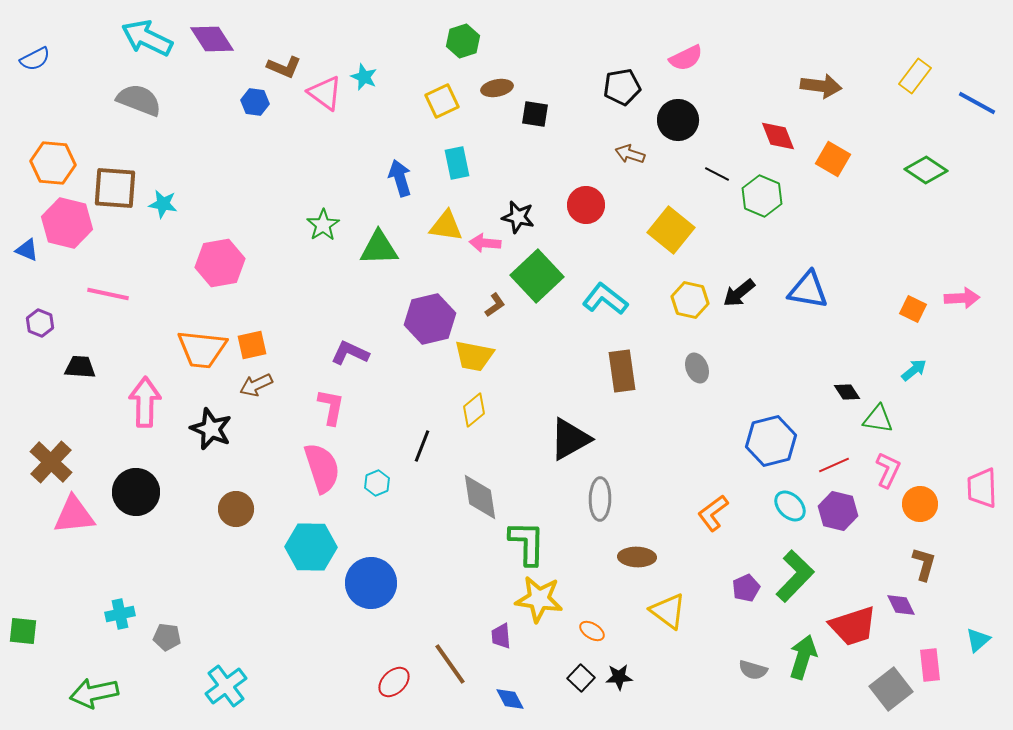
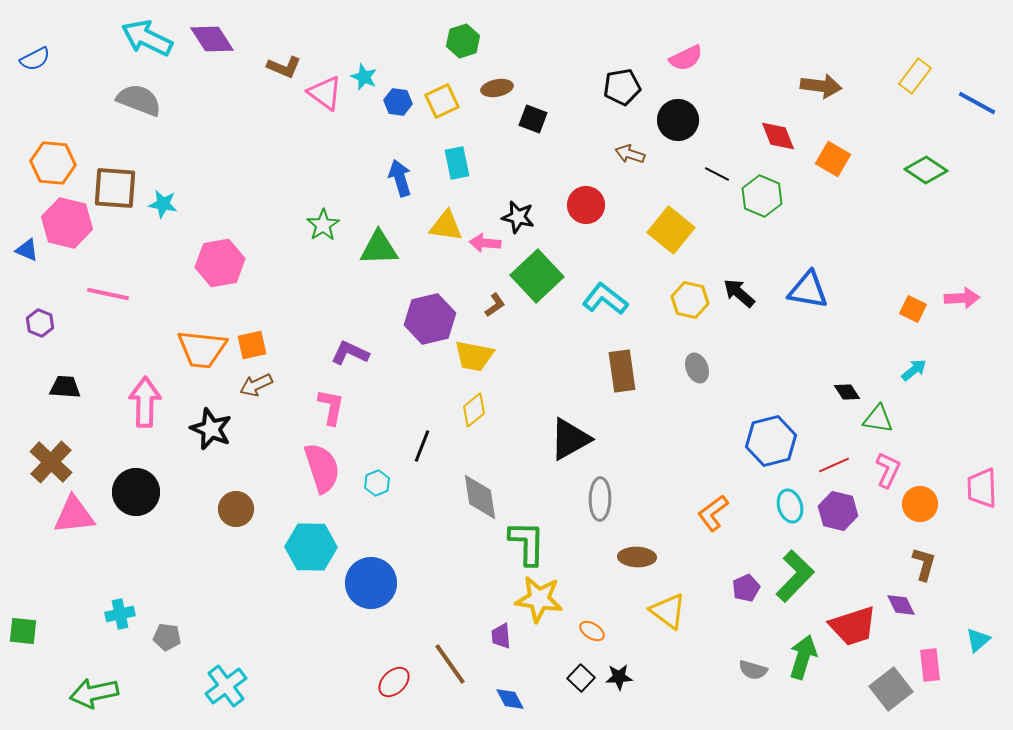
blue hexagon at (255, 102): moved 143 px right
black square at (535, 114): moved 2 px left, 5 px down; rotated 12 degrees clockwise
black arrow at (739, 293): rotated 80 degrees clockwise
black trapezoid at (80, 367): moved 15 px left, 20 px down
cyan ellipse at (790, 506): rotated 28 degrees clockwise
